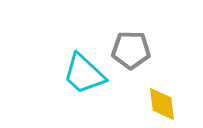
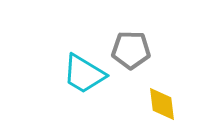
cyan trapezoid: rotated 12 degrees counterclockwise
